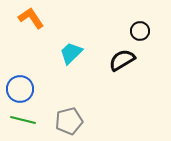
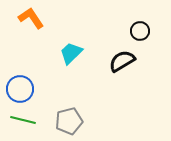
black semicircle: moved 1 px down
